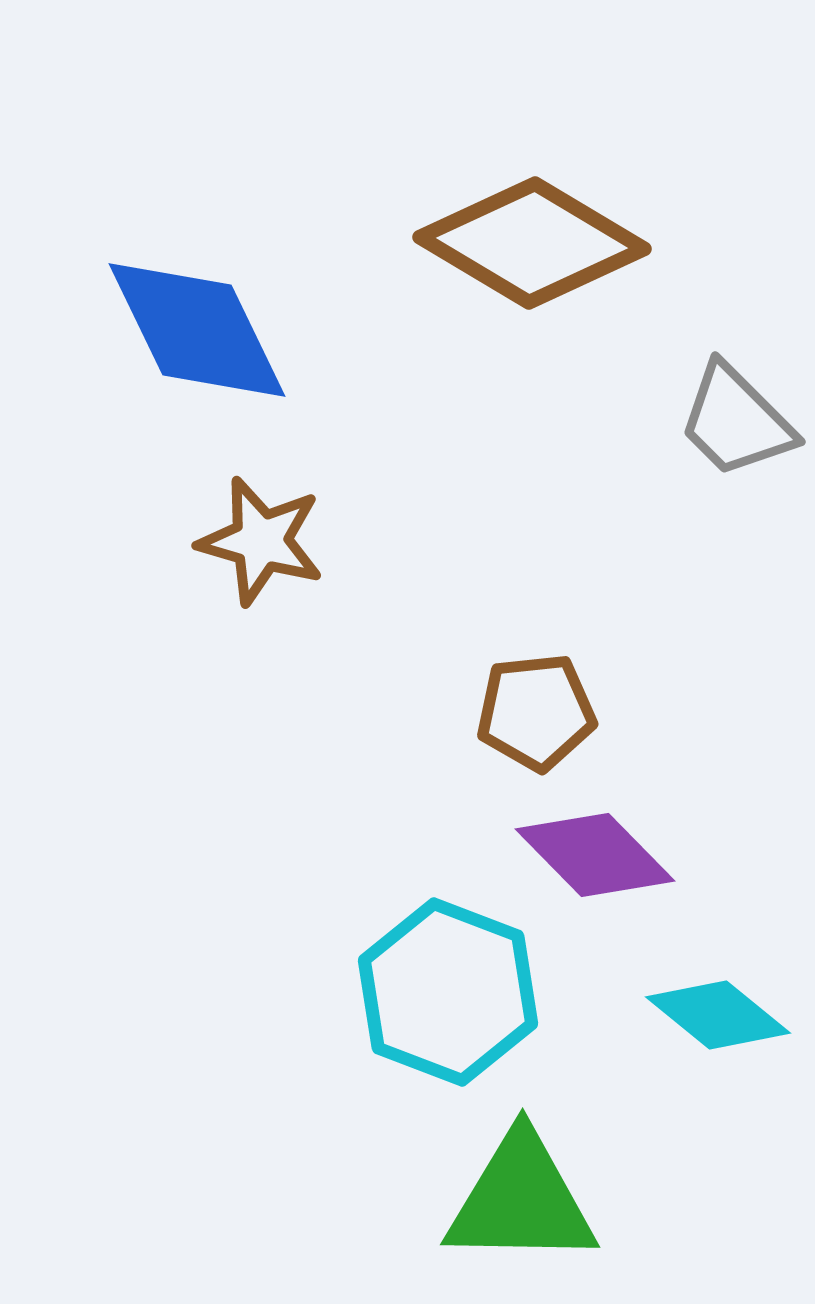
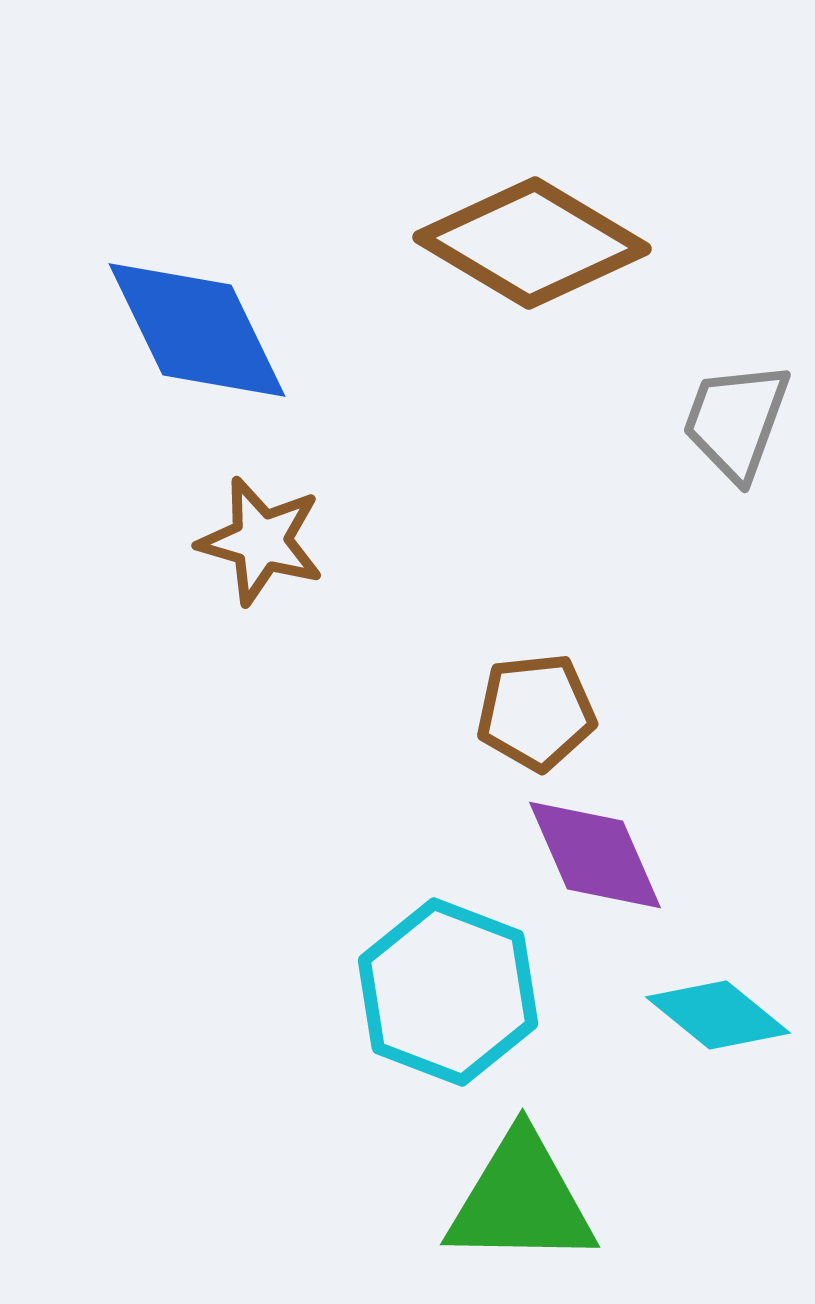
gray trapezoid: rotated 65 degrees clockwise
purple diamond: rotated 21 degrees clockwise
